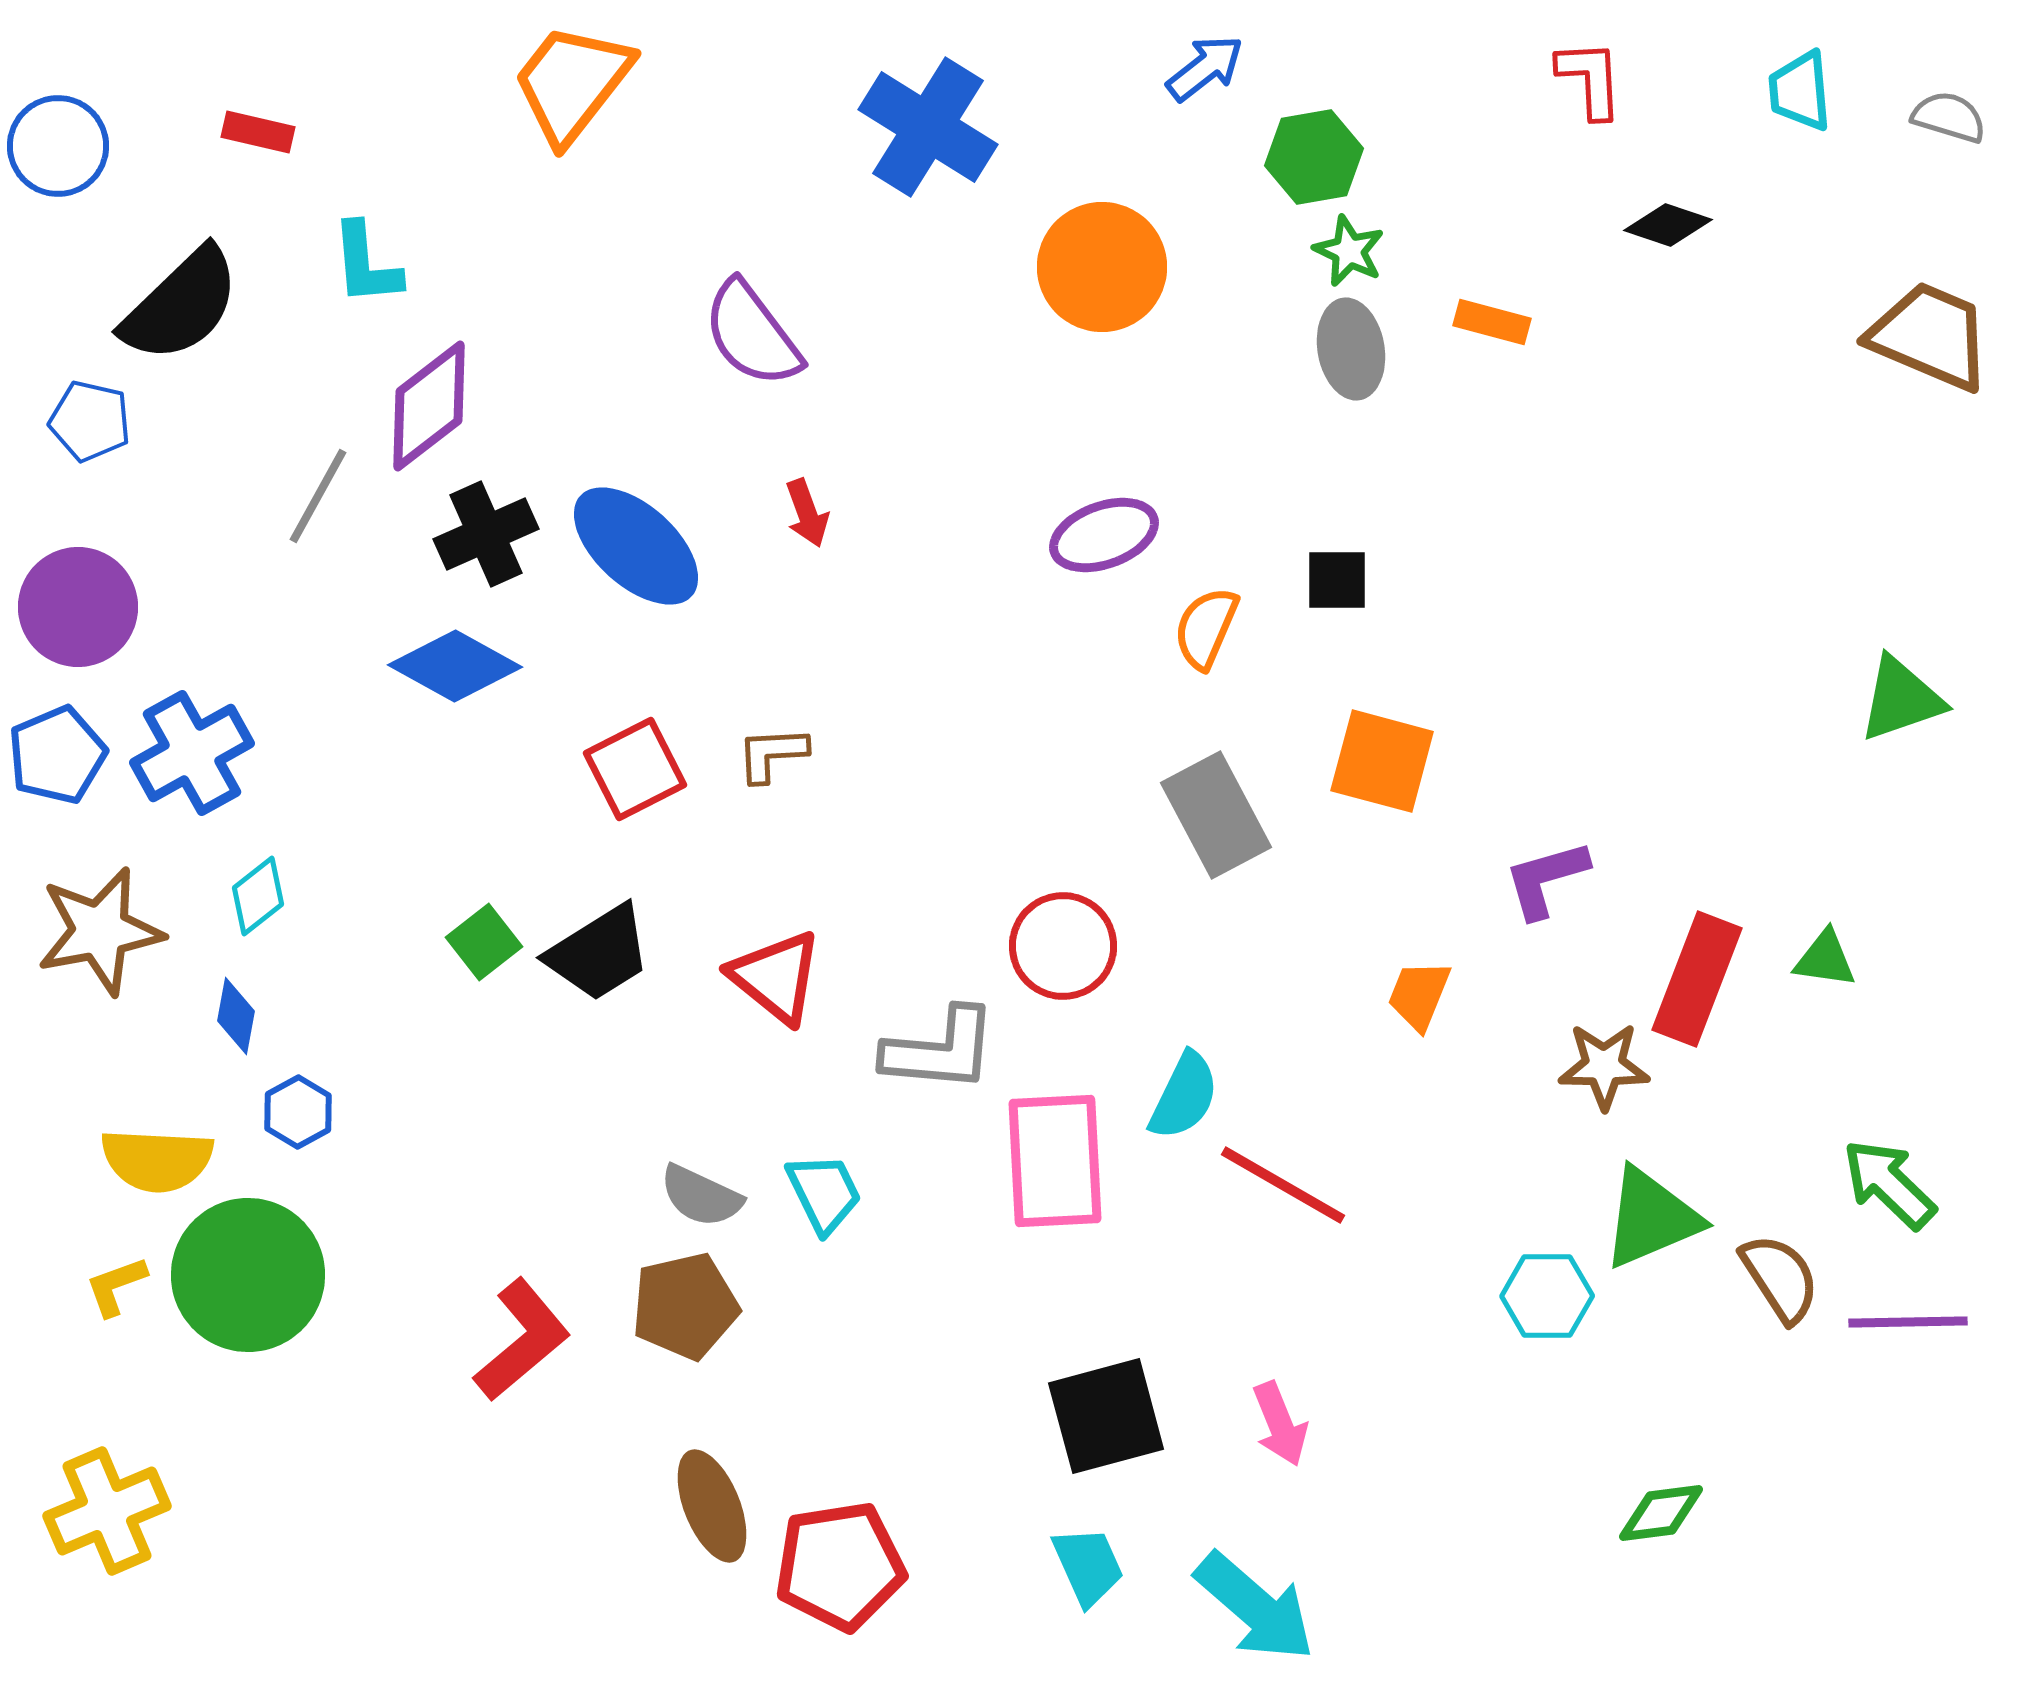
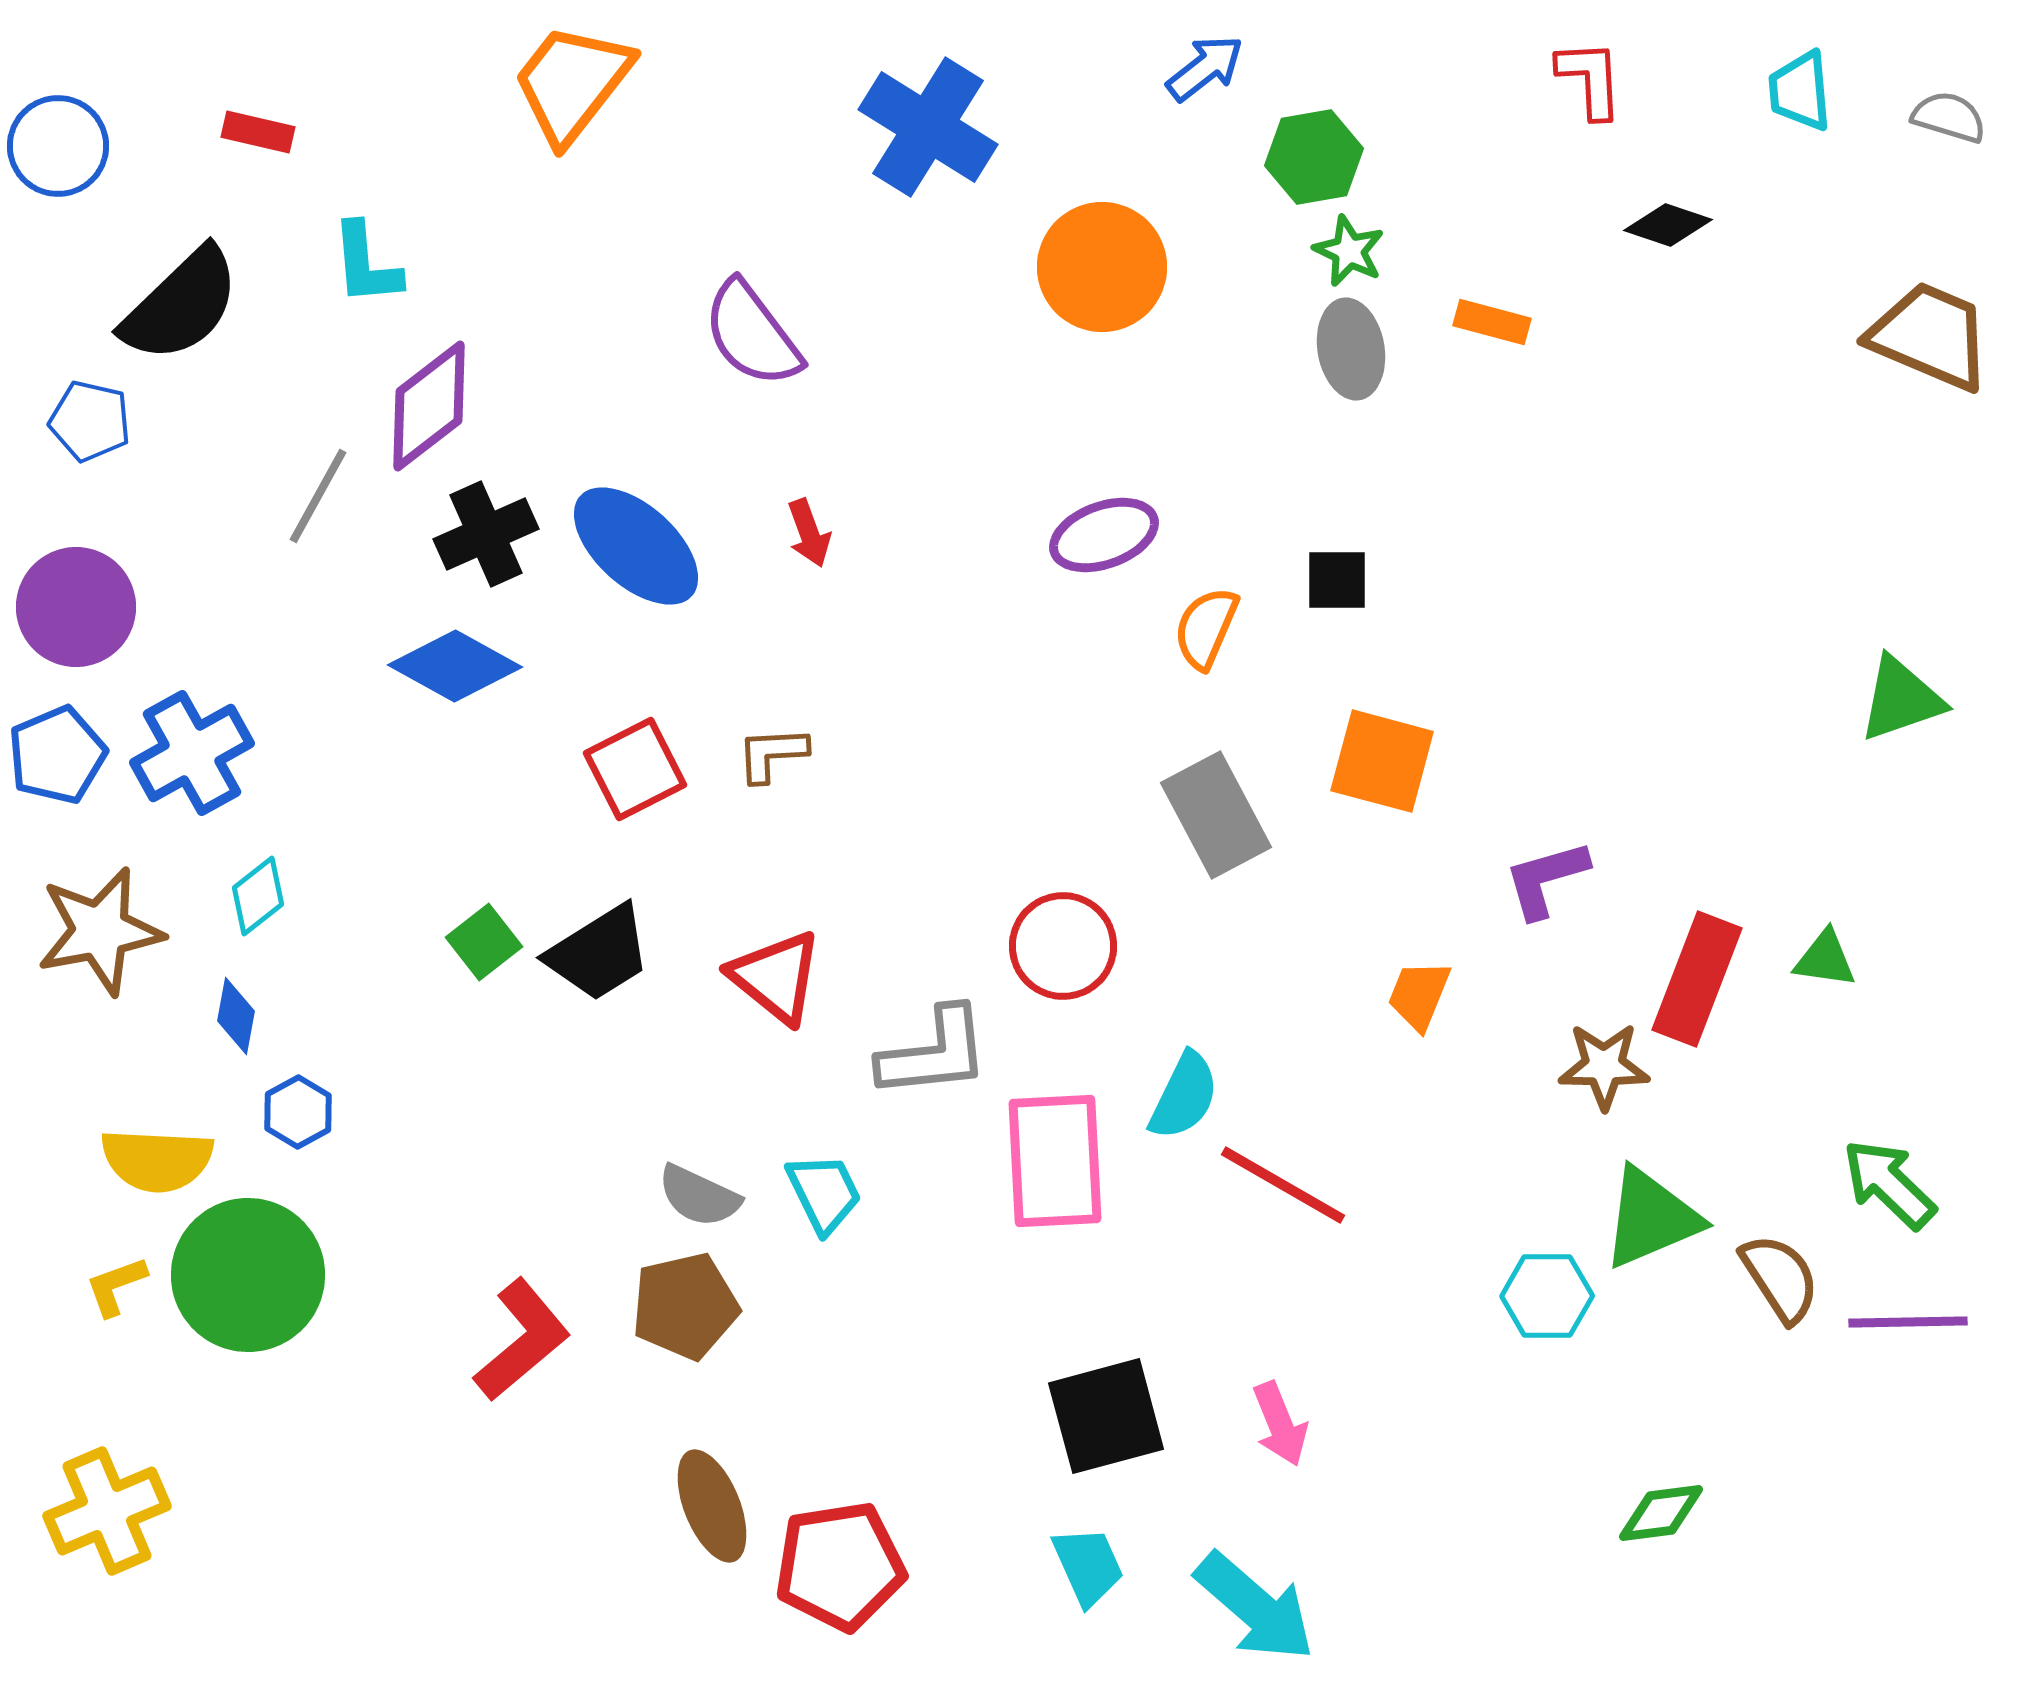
red arrow at (807, 513): moved 2 px right, 20 px down
purple circle at (78, 607): moved 2 px left
gray L-shape at (940, 1050): moved 6 px left, 3 px down; rotated 11 degrees counterclockwise
gray semicircle at (701, 1196): moved 2 px left
